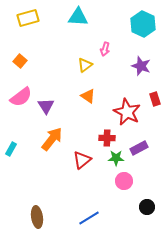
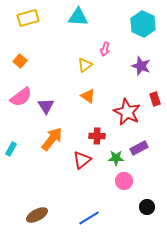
red cross: moved 10 px left, 2 px up
brown ellipse: moved 2 px up; rotated 70 degrees clockwise
